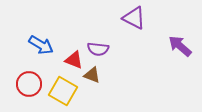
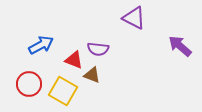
blue arrow: rotated 60 degrees counterclockwise
